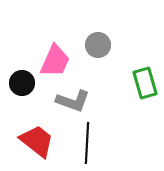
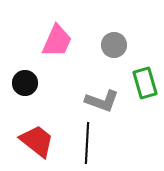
gray circle: moved 16 px right
pink trapezoid: moved 2 px right, 20 px up
black circle: moved 3 px right
gray L-shape: moved 29 px right
